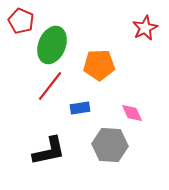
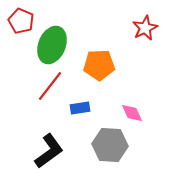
black L-shape: rotated 24 degrees counterclockwise
